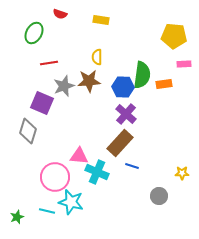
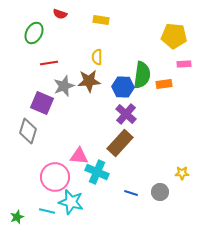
blue line: moved 1 px left, 27 px down
gray circle: moved 1 px right, 4 px up
